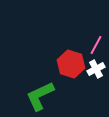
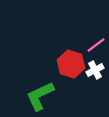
pink line: rotated 24 degrees clockwise
white cross: moved 1 px left, 1 px down
